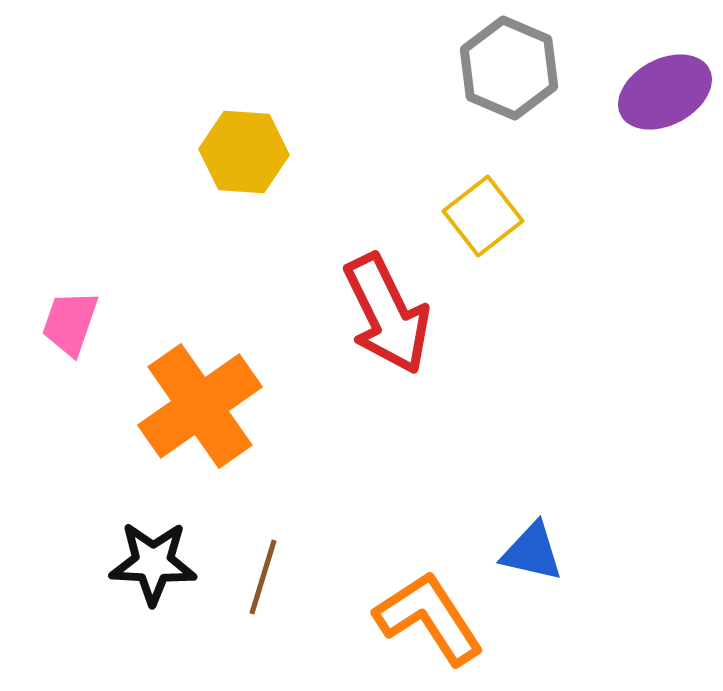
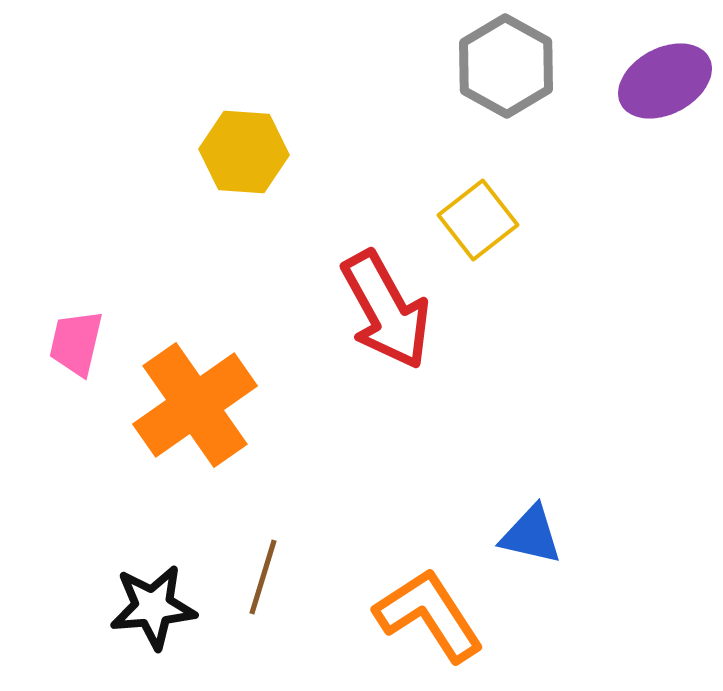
gray hexagon: moved 3 px left, 2 px up; rotated 6 degrees clockwise
purple ellipse: moved 11 px up
yellow square: moved 5 px left, 4 px down
red arrow: moved 1 px left, 4 px up; rotated 3 degrees counterclockwise
pink trapezoid: moved 6 px right, 20 px down; rotated 6 degrees counterclockwise
orange cross: moved 5 px left, 1 px up
blue triangle: moved 1 px left, 17 px up
black star: moved 44 px down; rotated 8 degrees counterclockwise
orange L-shape: moved 3 px up
